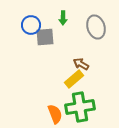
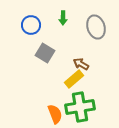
gray square: moved 16 px down; rotated 36 degrees clockwise
